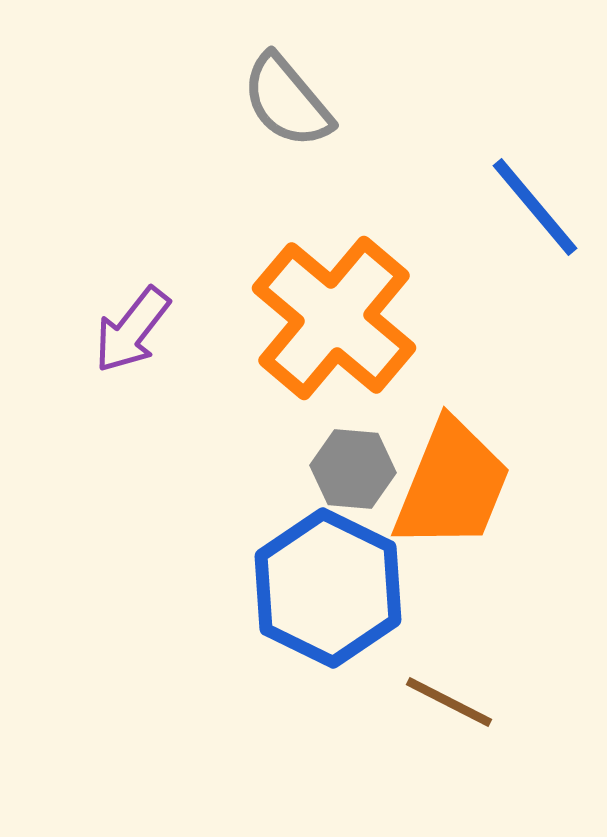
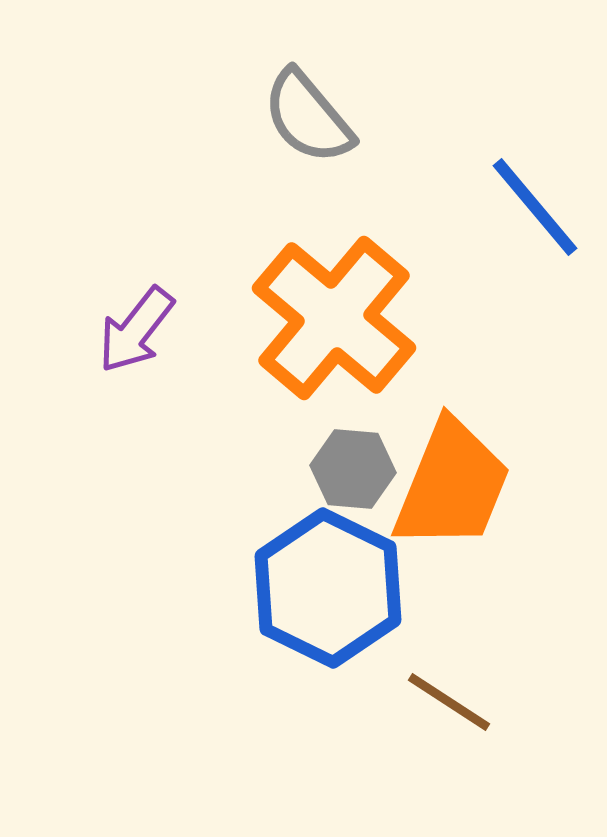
gray semicircle: moved 21 px right, 16 px down
purple arrow: moved 4 px right
brown line: rotated 6 degrees clockwise
